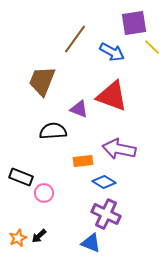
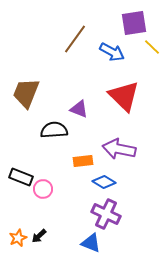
brown trapezoid: moved 16 px left, 12 px down
red triangle: moved 12 px right; rotated 24 degrees clockwise
black semicircle: moved 1 px right, 1 px up
pink circle: moved 1 px left, 4 px up
